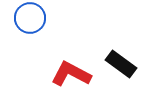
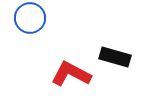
black rectangle: moved 6 px left, 7 px up; rotated 20 degrees counterclockwise
